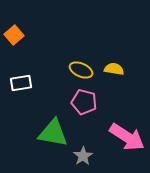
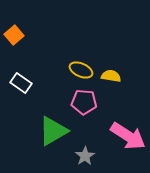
yellow semicircle: moved 3 px left, 7 px down
white rectangle: rotated 45 degrees clockwise
pink pentagon: rotated 10 degrees counterclockwise
green triangle: moved 2 px up; rotated 40 degrees counterclockwise
pink arrow: moved 1 px right, 1 px up
gray star: moved 2 px right
